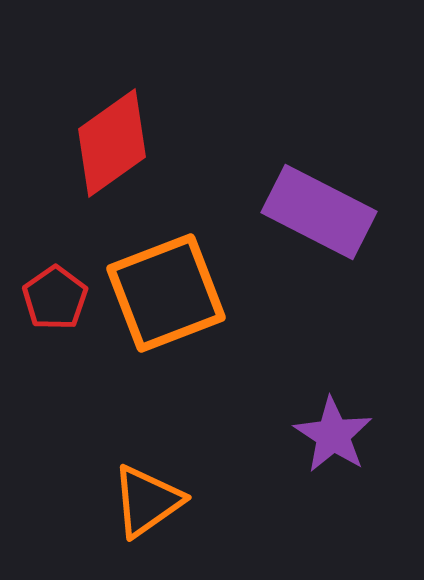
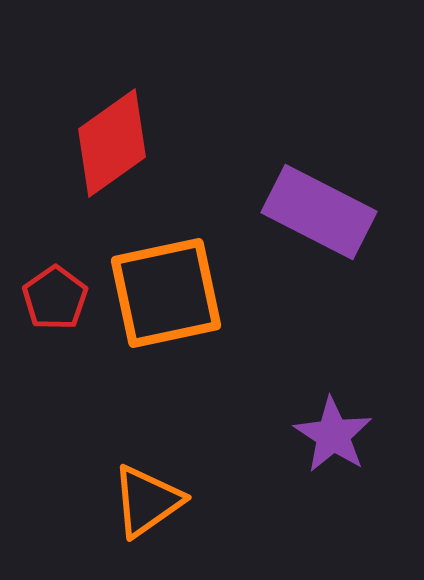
orange square: rotated 9 degrees clockwise
